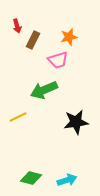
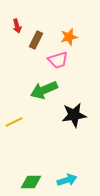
brown rectangle: moved 3 px right
yellow line: moved 4 px left, 5 px down
black star: moved 2 px left, 7 px up
green diamond: moved 4 px down; rotated 15 degrees counterclockwise
